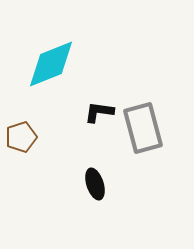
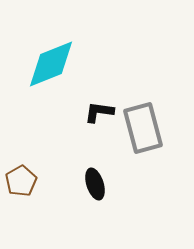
brown pentagon: moved 44 px down; rotated 12 degrees counterclockwise
